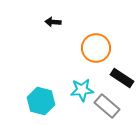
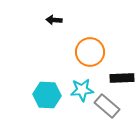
black arrow: moved 1 px right, 2 px up
orange circle: moved 6 px left, 4 px down
black rectangle: rotated 35 degrees counterclockwise
cyan hexagon: moved 6 px right, 6 px up; rotated 12 degrees counterclockwise
